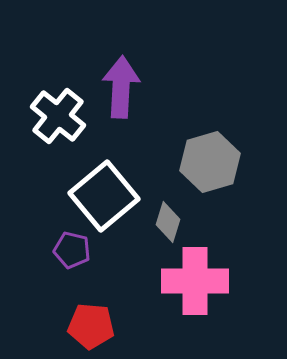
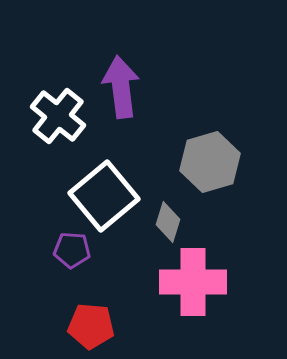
purple arrow: rotated 10 degrees counterclockwise
purple pentagon: rotated 9 degrees counterclockwise
pink cross: moved 2 px left, 1 px down
